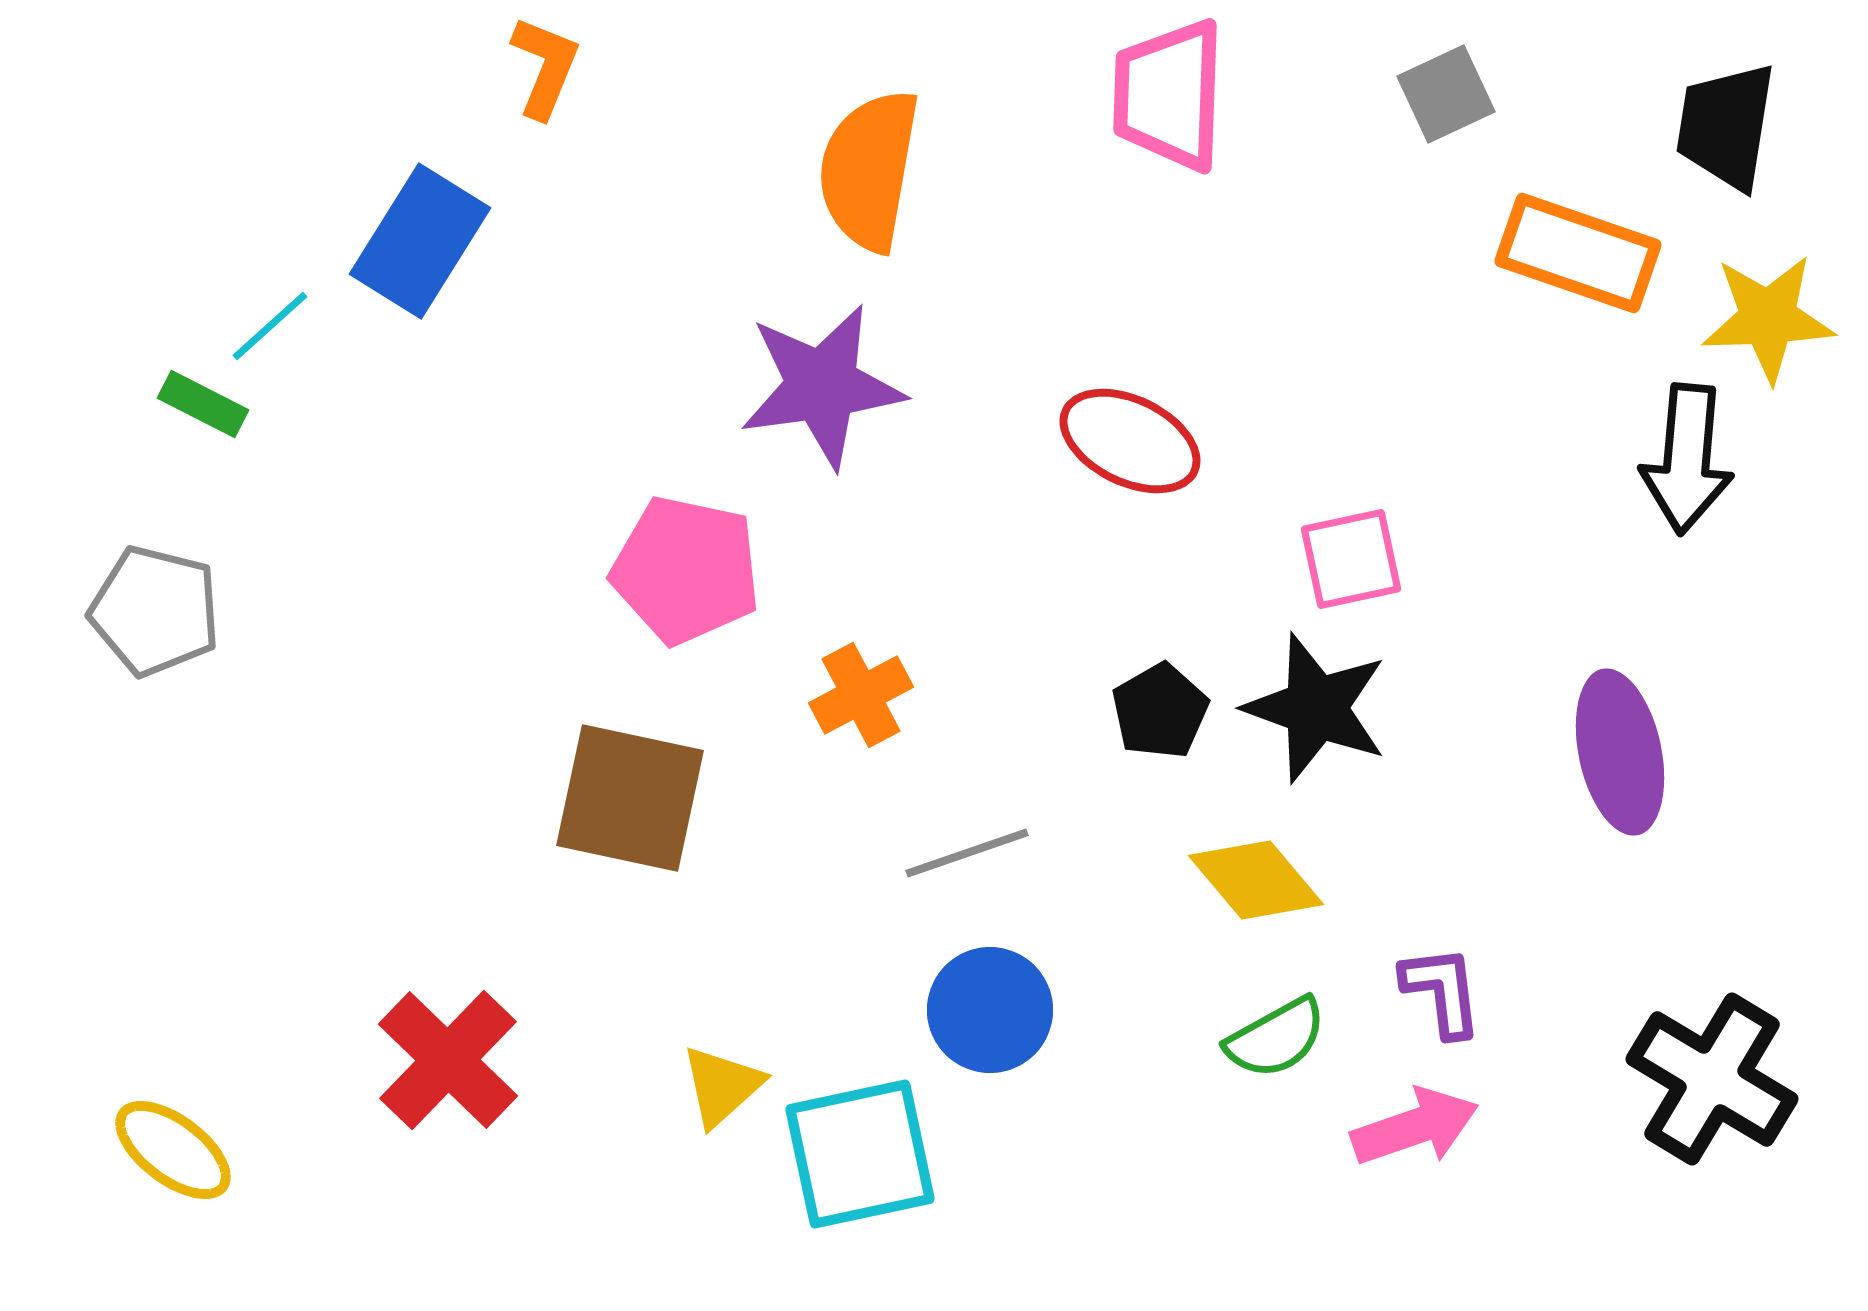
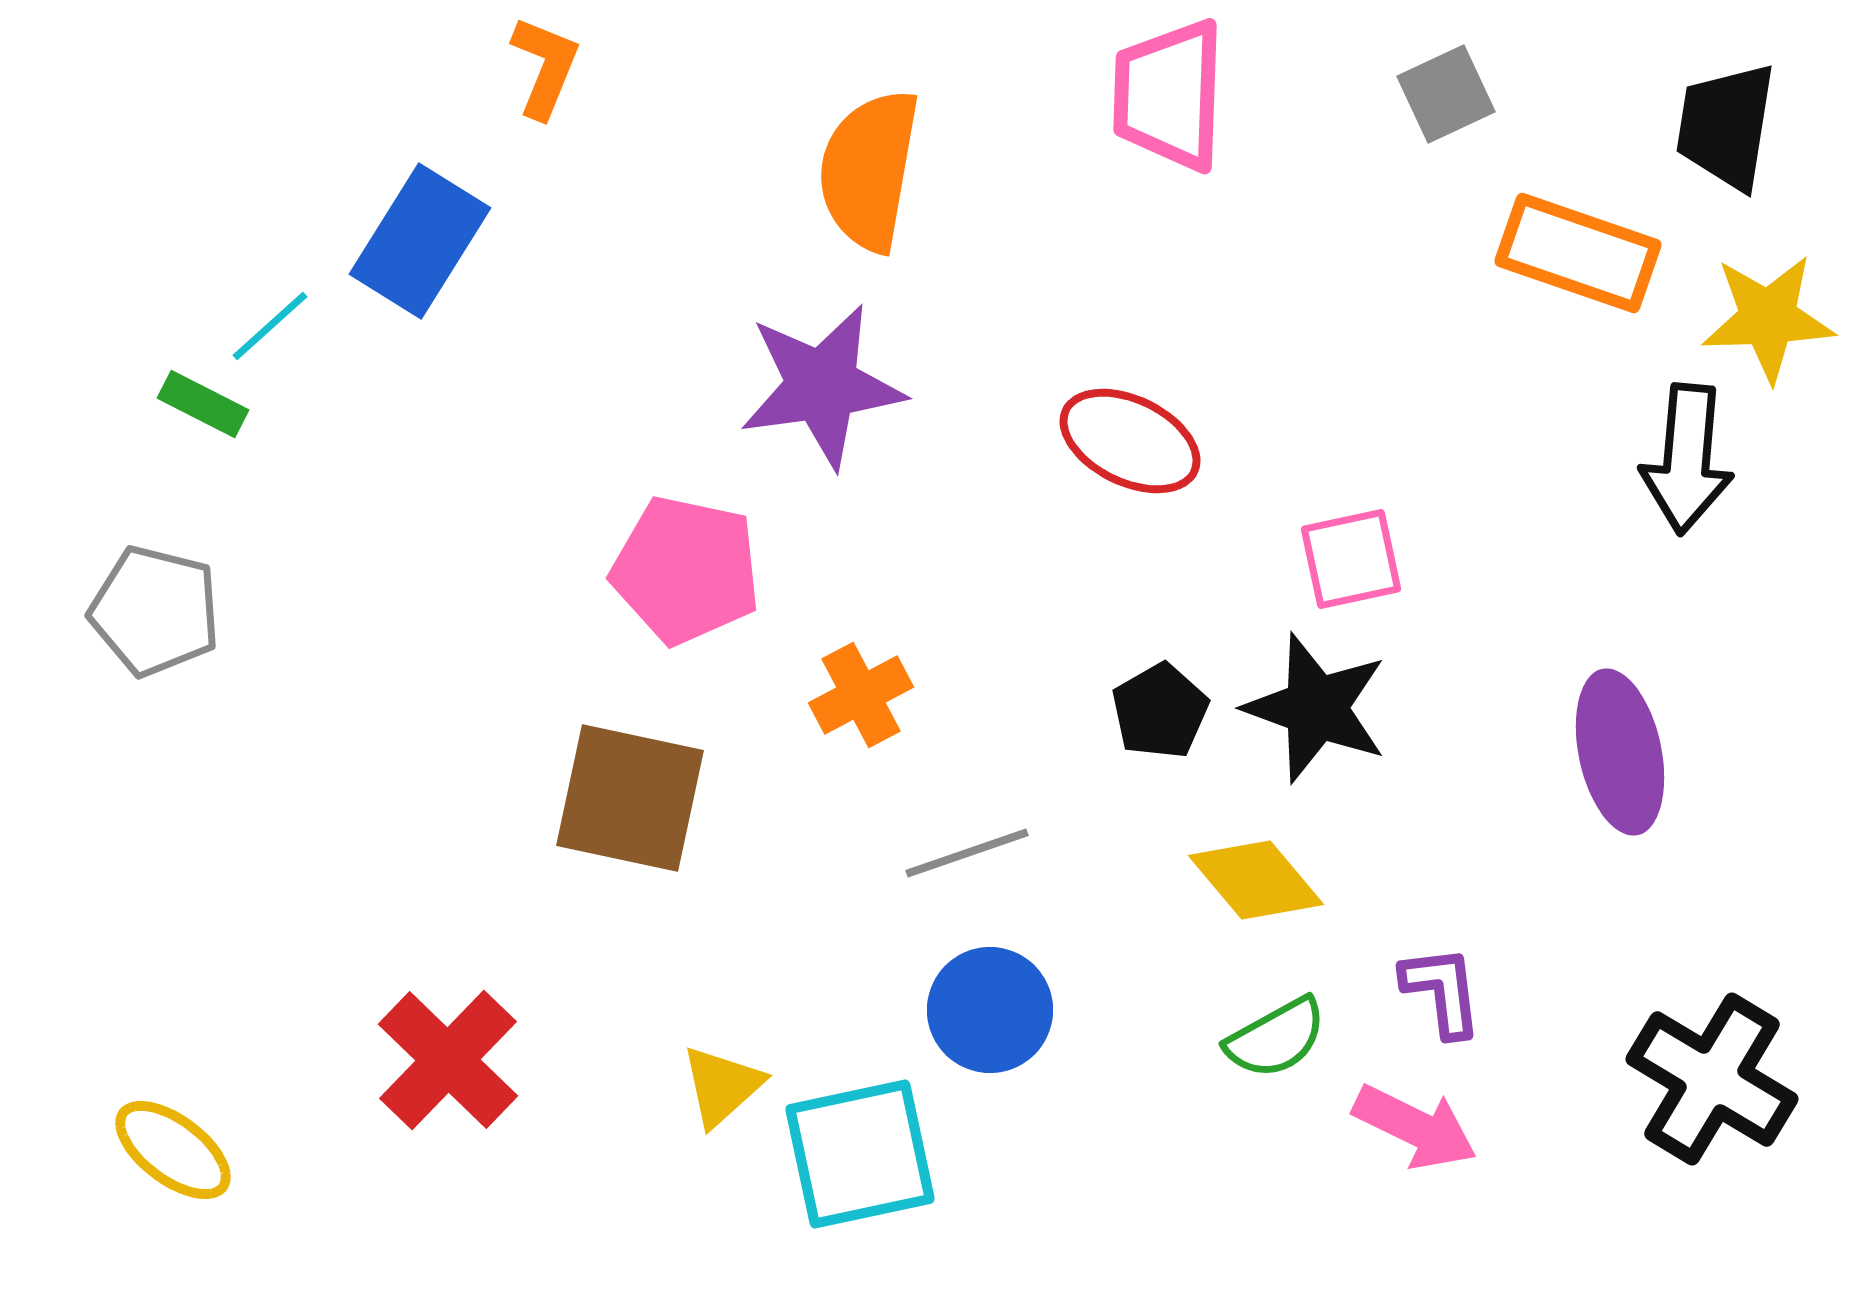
pink arrow: rotated 45 degrees clockwise
